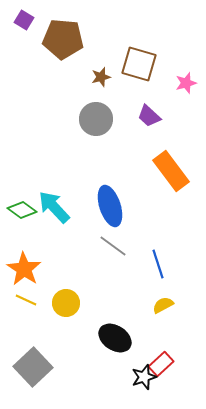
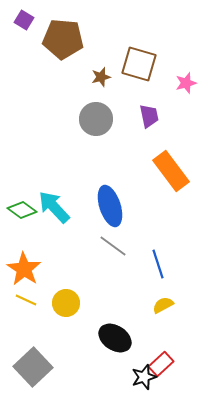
purple trapezoid: rotated 145 degrees counterclockwise
